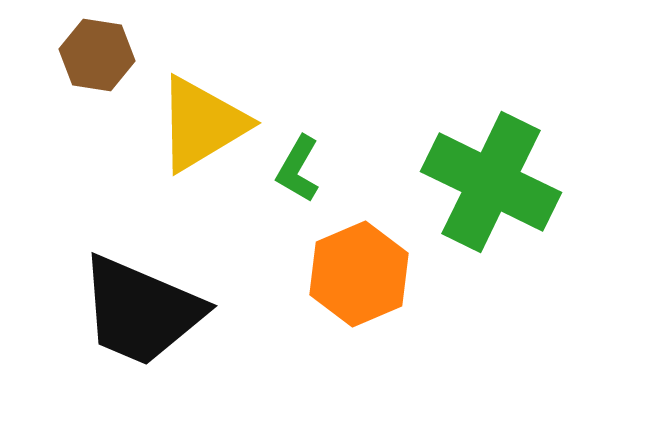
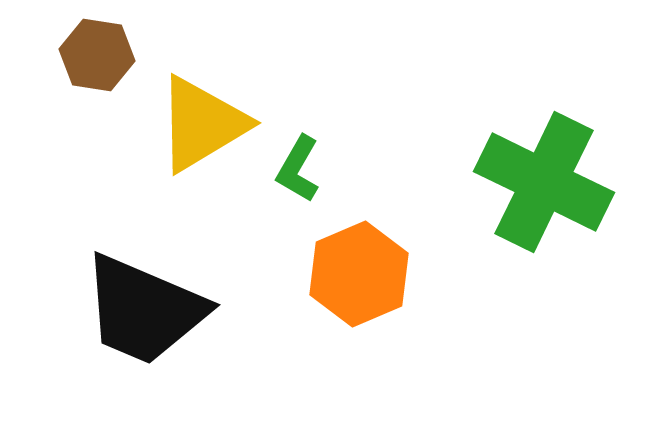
green cross: moved 53 px right
black trapezoid: moved 3 px right, 1 px up
